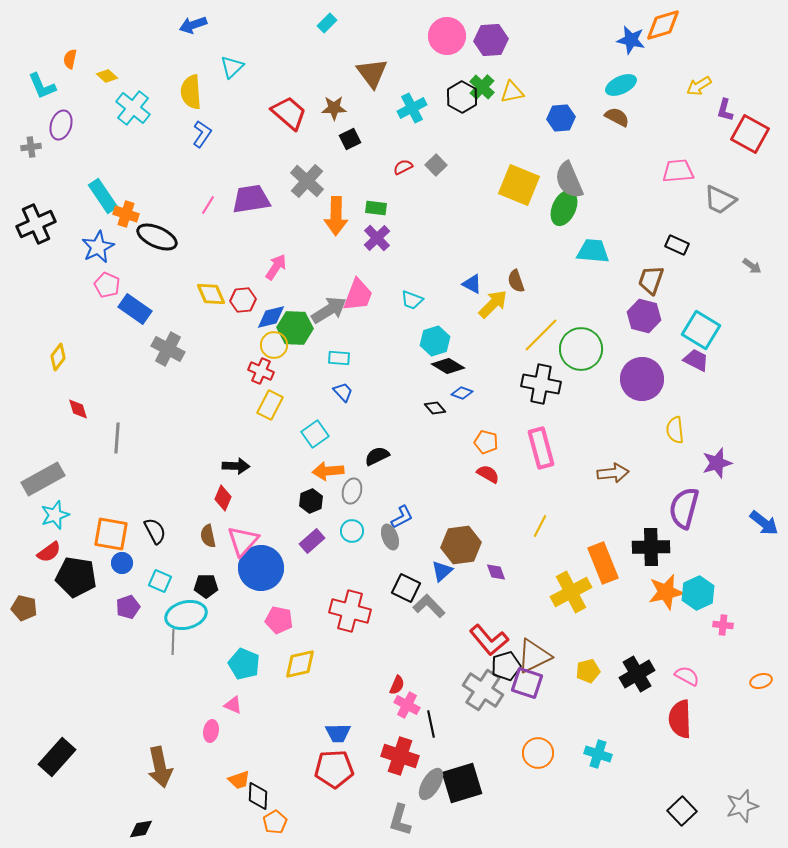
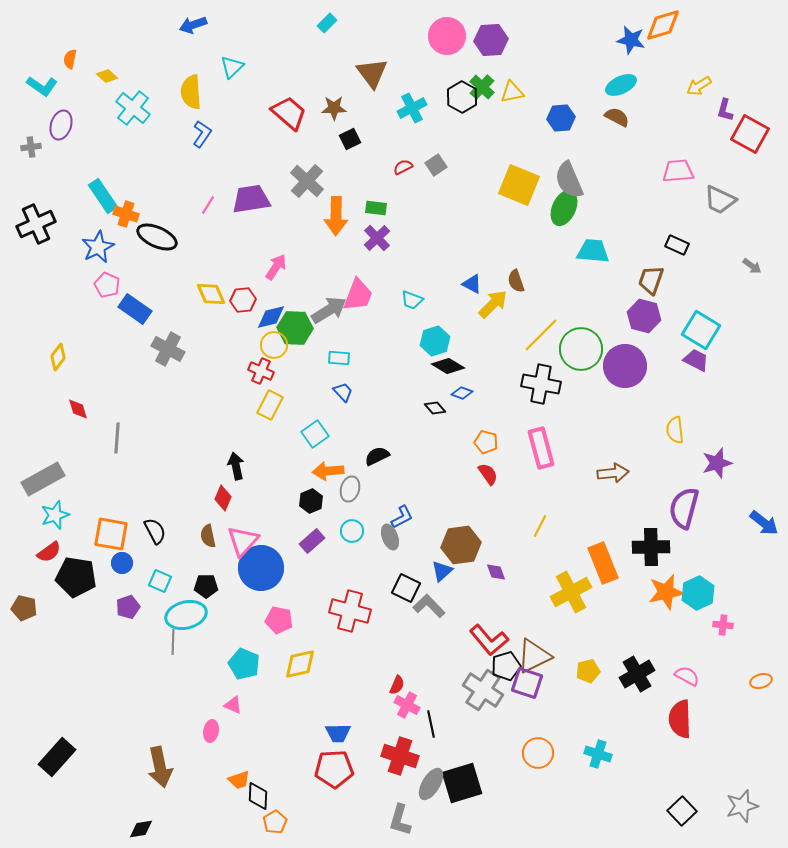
cyan L-shape at (42, 86): rotated 32 degrees counterclockwise
gray square at (436, 165): rotated 10 degrees clockwise
purple circle at (642, 379): moved 17 px left, 13 px up
black arrow at (236, 466): rotated 104 degrees counterclockwise
red semicircle at (488, 474): rotated 25 degrees clockwise
gray ellipse at (352, 491): moved 2 px left, 2 px up
